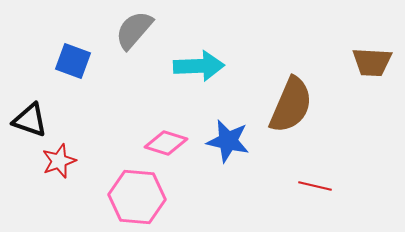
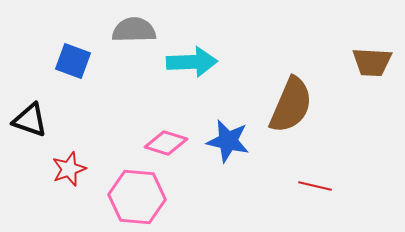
gray semicircle: rotated 48 degrees clockwise
cyan arrow: moved 7 px left, 4 px up
red star: moved 10 px right, 8 px down
